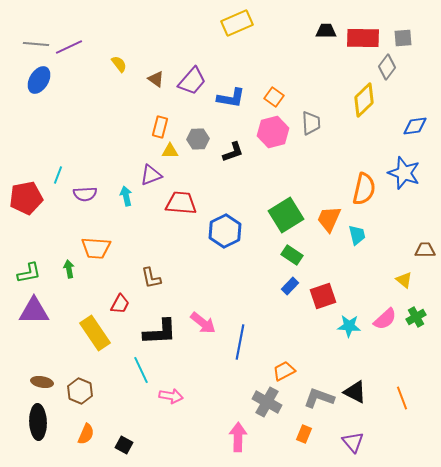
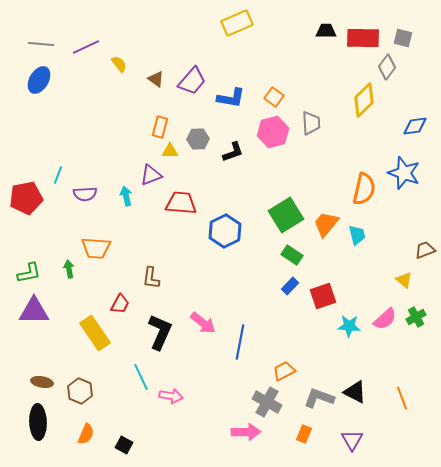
gray square at (403, 38): rotated 18 degrees clockwise
gray line at (36, 44): moved 5 px right
purple line at (69, 47): moved 17 px right
orange trapezoid at (329, 219): moved 3 px left, 5 px down; rotated 16 degrees clockwise
brown trapezoid at (425, 250): rotated 20 degrees counterclockwise
brown L-shape at (151, 278): rotated 20 degrees clockwise
black L-shape at (160, 332): rotated 63 degrees counterclockwise
cyan line at (141, 370): moved 7 px down
pink arrow at (238, 437): moved 8 px right, 5 px up; rotated 88 degrees clockwise
purple triangle at (353, 442): moved 1 px left, 2 px up; rotated 10 degrees clockwise
